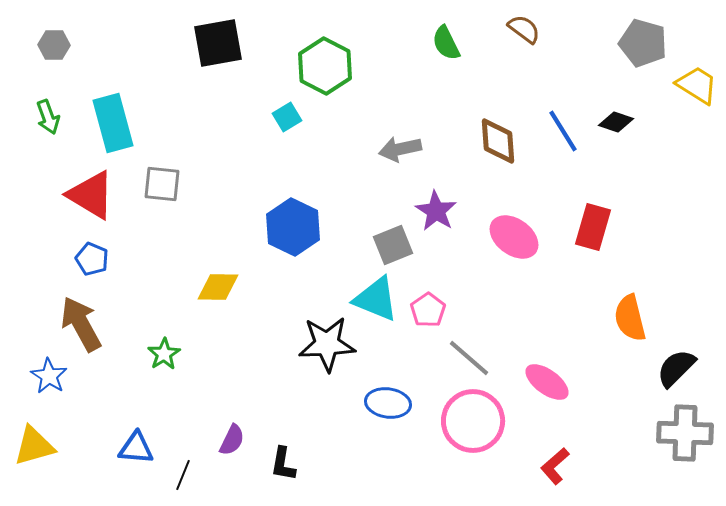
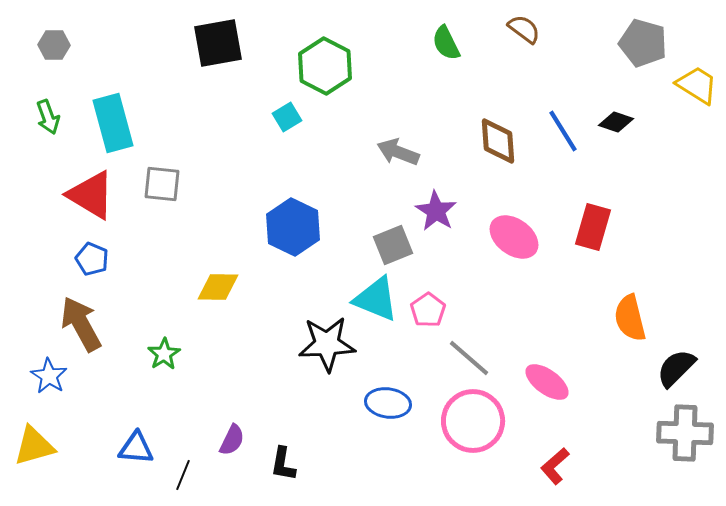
gray arrow at (400, 149): moved 2 px left, 3 px down; rotated 33 degrees clockwise
